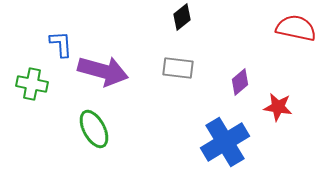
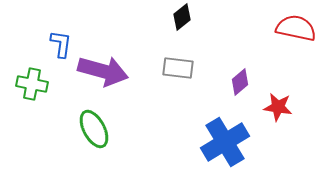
blue L-shape: rotated 12 degrees clockwise
